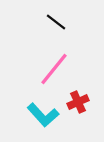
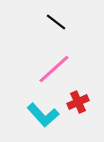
pink line: rotated 9 degrees clockwise
